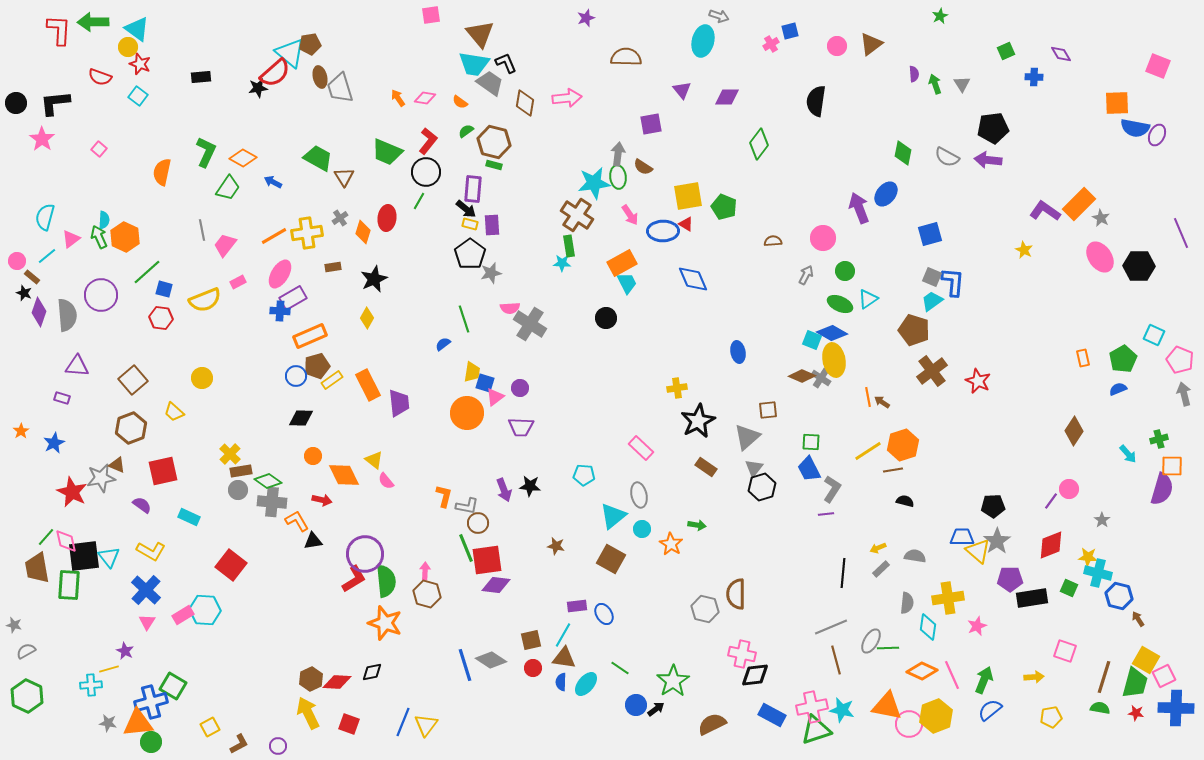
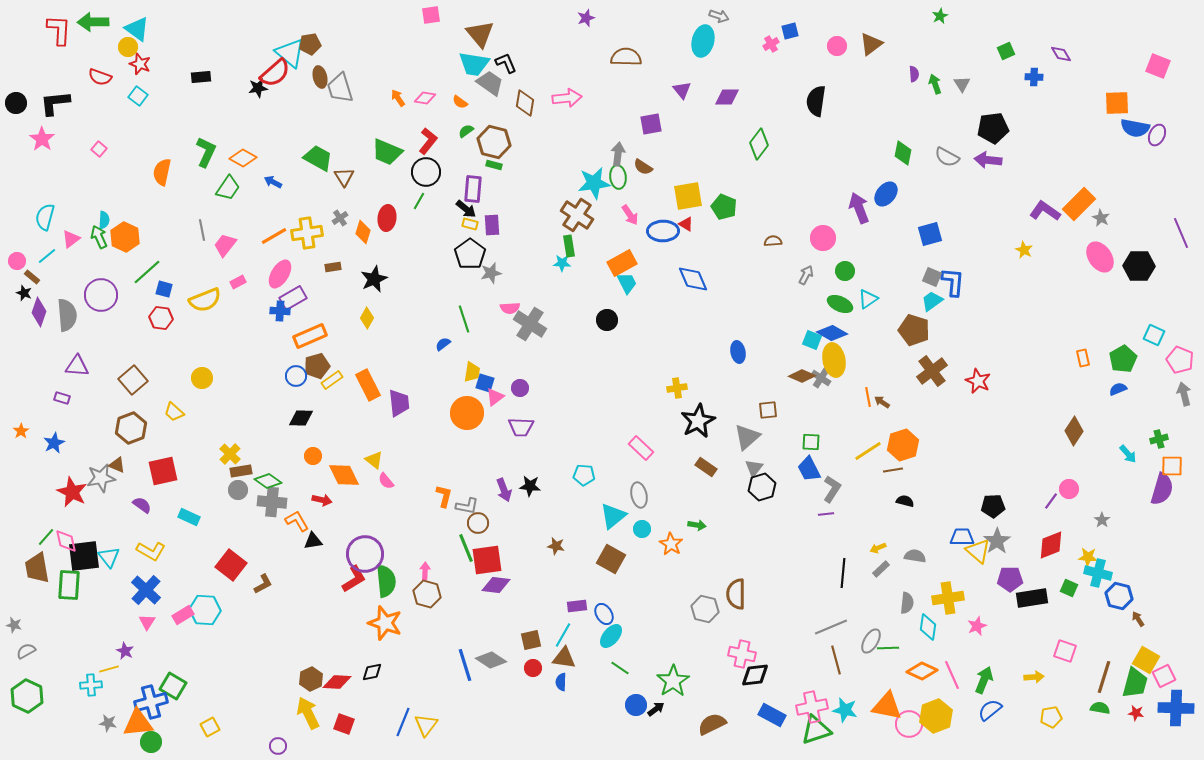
black circle at (606, 318): moved 1 px right, 2 px down
cyan ellipse at (586, 684): moved 25 px right, 48 px up
cyan star at (842, 710): moved 3 px right
red square at (349, 724): moved 5 px left
brown L-shape at (239, 744): moved 24 px right, 160 px up
